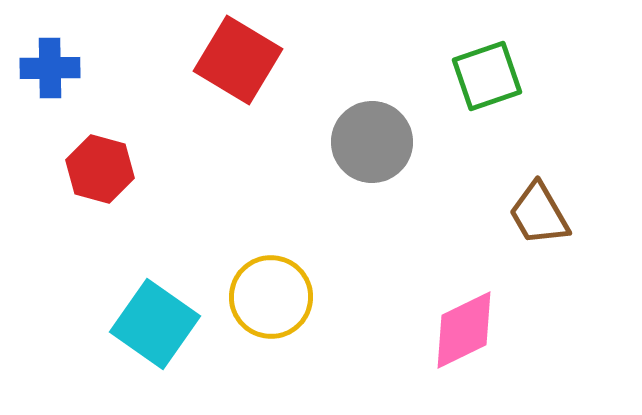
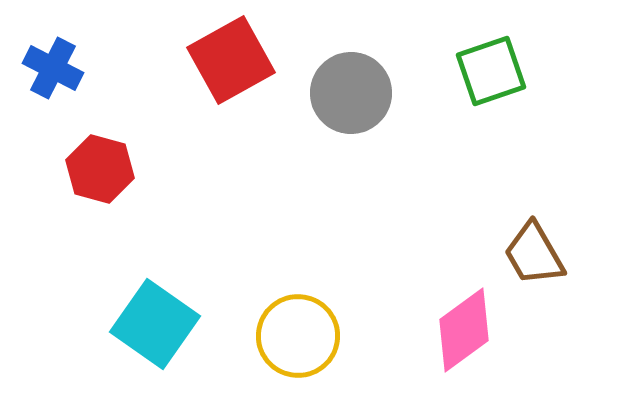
red square: moved 7 px left; rotated 30 degrees clockwise
blue cross: moved 3 px right; rotated 28 degrees clockwise
green square: moved 4 px right, 5 px up
gray circle: moved 21 px left, 49 px up
brown trapezoid: moved 5 px left, 40 px down
yellow circle: moved 27 px right, 39 px down
pink diamond: rotated 10 degrees counterclockwise
